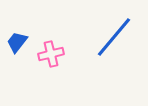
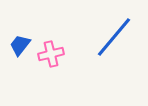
blue trapezoid: moved 3 px right, 3 px down
